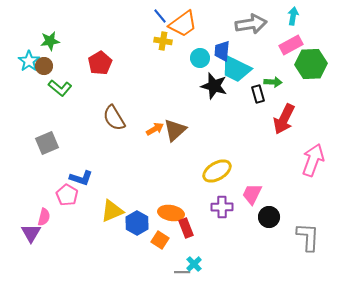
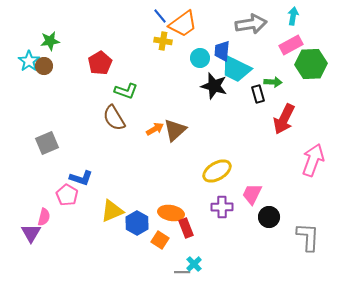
green L-shape: moved 66 px right, 3 px down; rotated 20 degrees counterclockwise
